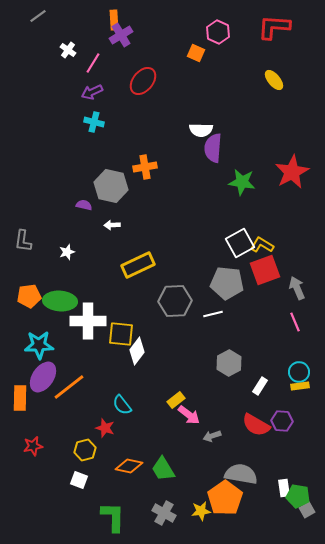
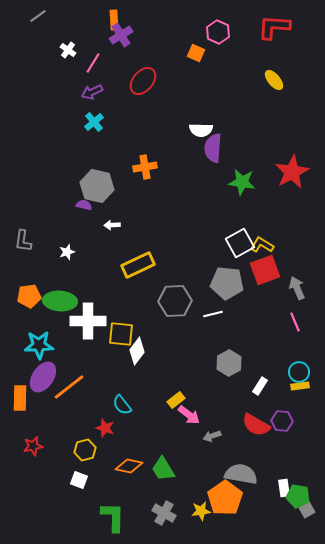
cyan cross at (94, 122): rotated 36 degrees clockwise
gray hexagon at (111, 186): moved 14 px left
